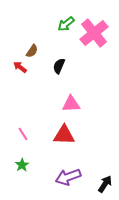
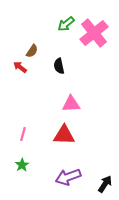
black semicircle: rotated 35 degrees counterclockwise
pink line: rotated 48 degrees clockwise
